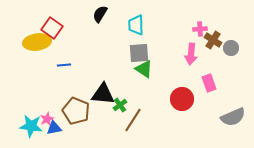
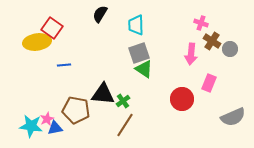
pink cross: moved 1 px right, 6 px up; rotated 24 degrees clockwise
brown cross: moved 1 px left, 1 px down
gray circle: moved 1 px left, 1 px down
gray square: rotated 15 degrees counterclockwise
pink rectangle: rotated 42 degrees clockwise
green cross: moved 3 px right, 4 px up
brown pentagon: moved 1 px up; rotated 12 degrees counterclockwise
brown line: moved 8 px left, 5 px down
blue triangle: moved 1 px right
